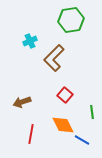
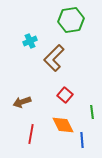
blue line: rotated 56 degrees clockwise
